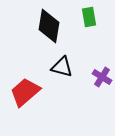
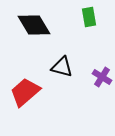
black diamond: moved 15 px left, 1 px up; rotated 40 degrees counterclockwise
